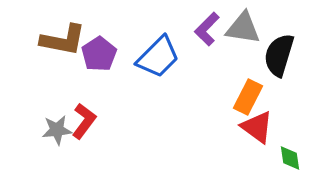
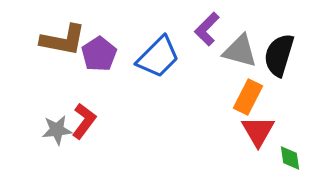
gray triangle: moved 3 px left, 23 px down; rotated 6 degrees clockwise
red triangle: moved 1 px right, 4 px down; rotated 24 degrees clockwise
